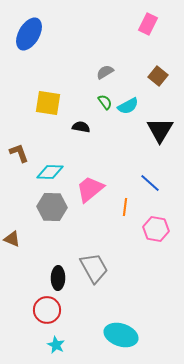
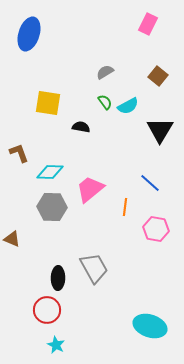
blue ellipse: rotated 12 degrees counterclockwise
cyan ellipse: moved 29 px right, 9 px up
